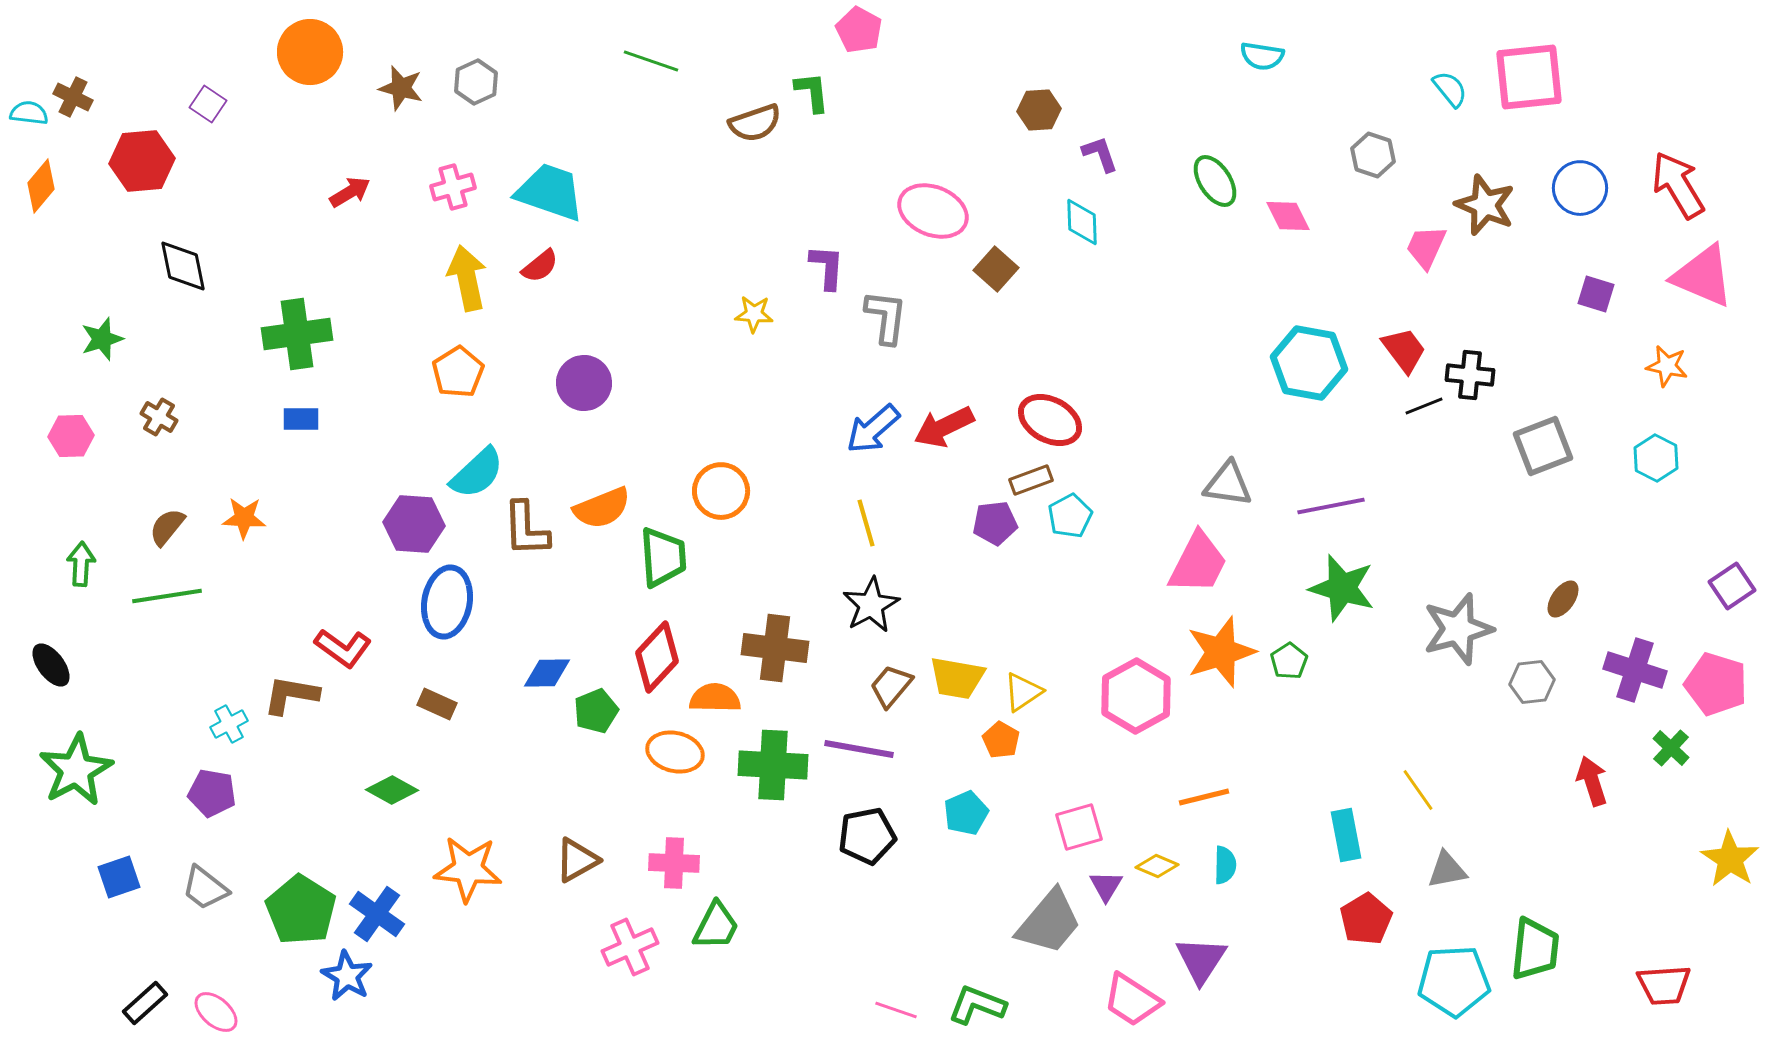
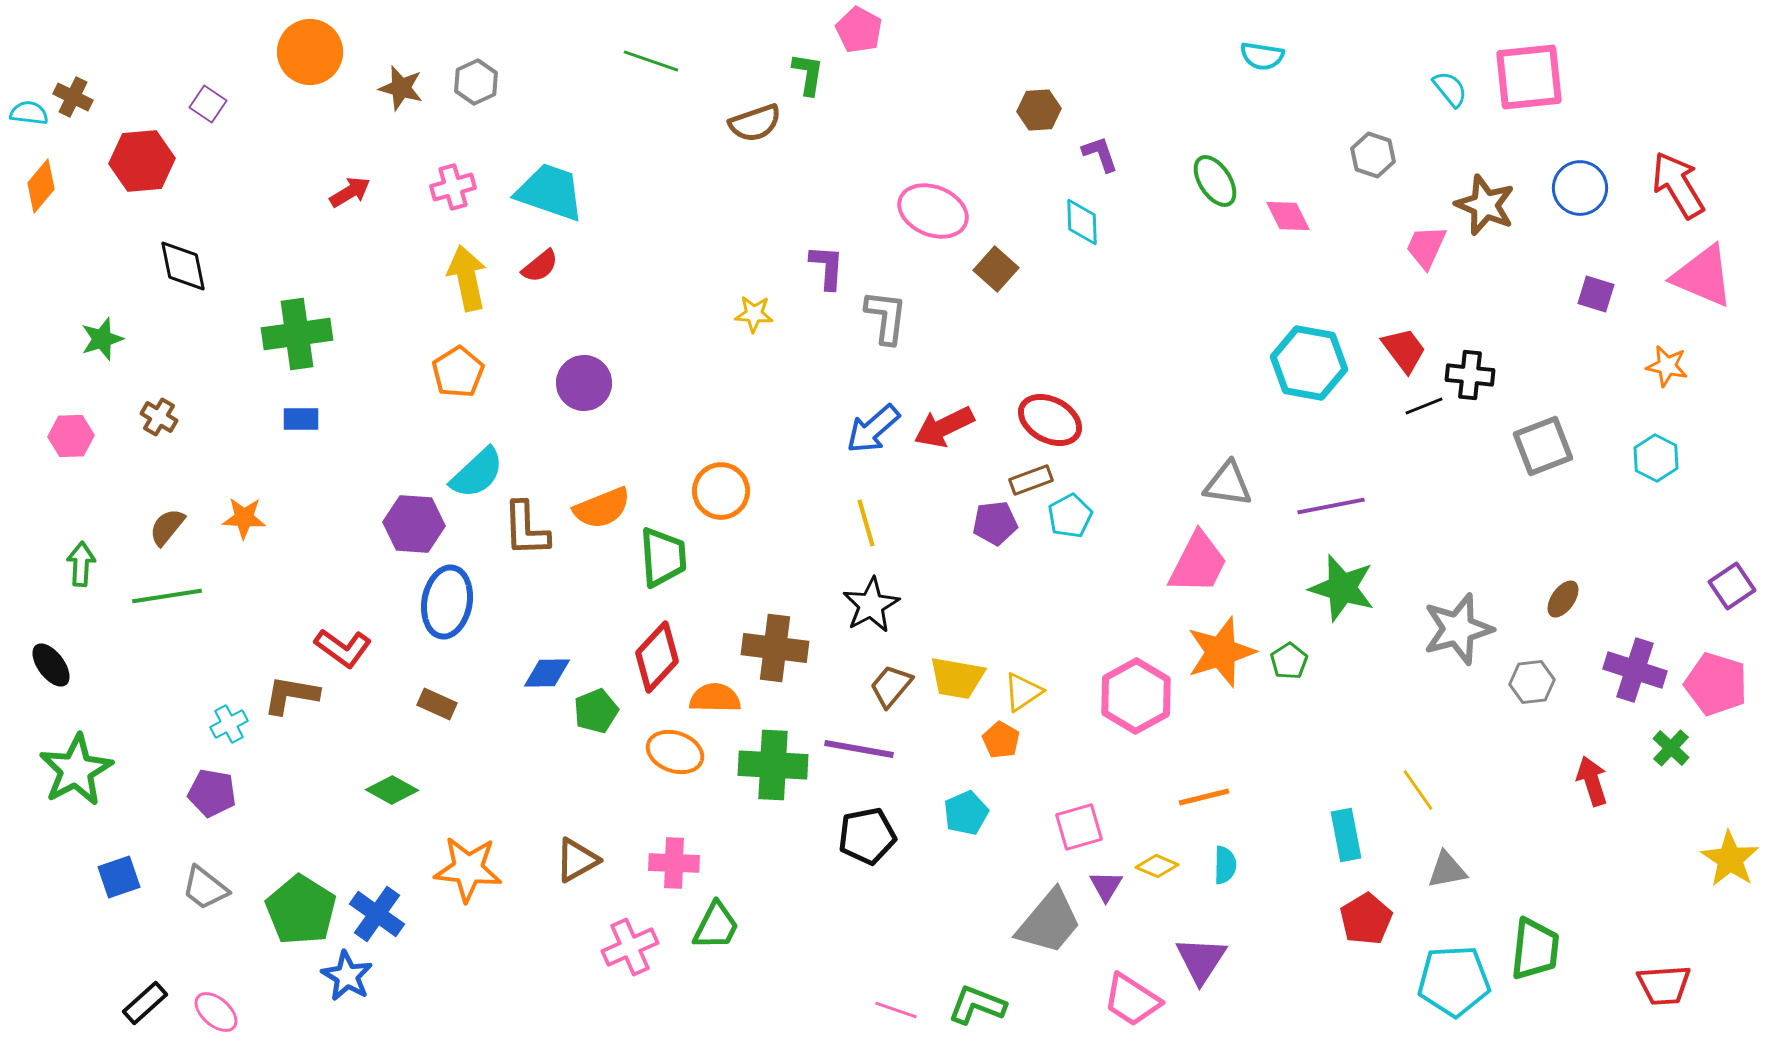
green L-shape at (812, 92): moved 4 px left, 18 px up; rotated 15 degrees clockwise
orange ellipse at (675, 752): rotated 6 degrees clockwise
